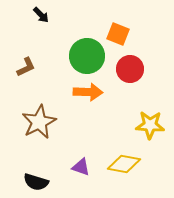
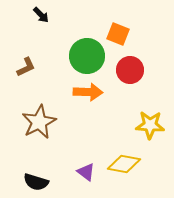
red circle: moved 1 px down
purple triangle: moved 5 px right, 5 px down; rotated 18 degrees clockwise
